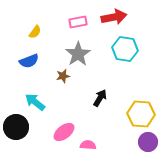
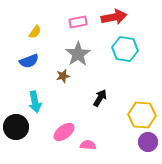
cyan arrow: rotated 140 degrees counterclockwise
yellow hexagon: moved 1 px right, 1 px down
